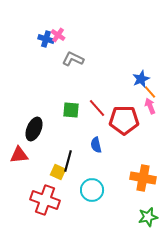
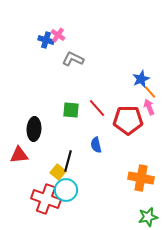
blue cross: moved 1 px down
pink arrow: moved 1 px left, 1 px down
red pentagon: moved 4 px right
black ellipse: rotated 20 degrees counterclockwise
yellow square: rotated 14 degrees clockwise
orange cross: moved 2 px left
cyan circle: moved 26 px left
red cross: moved 1 px right, 1 px up
